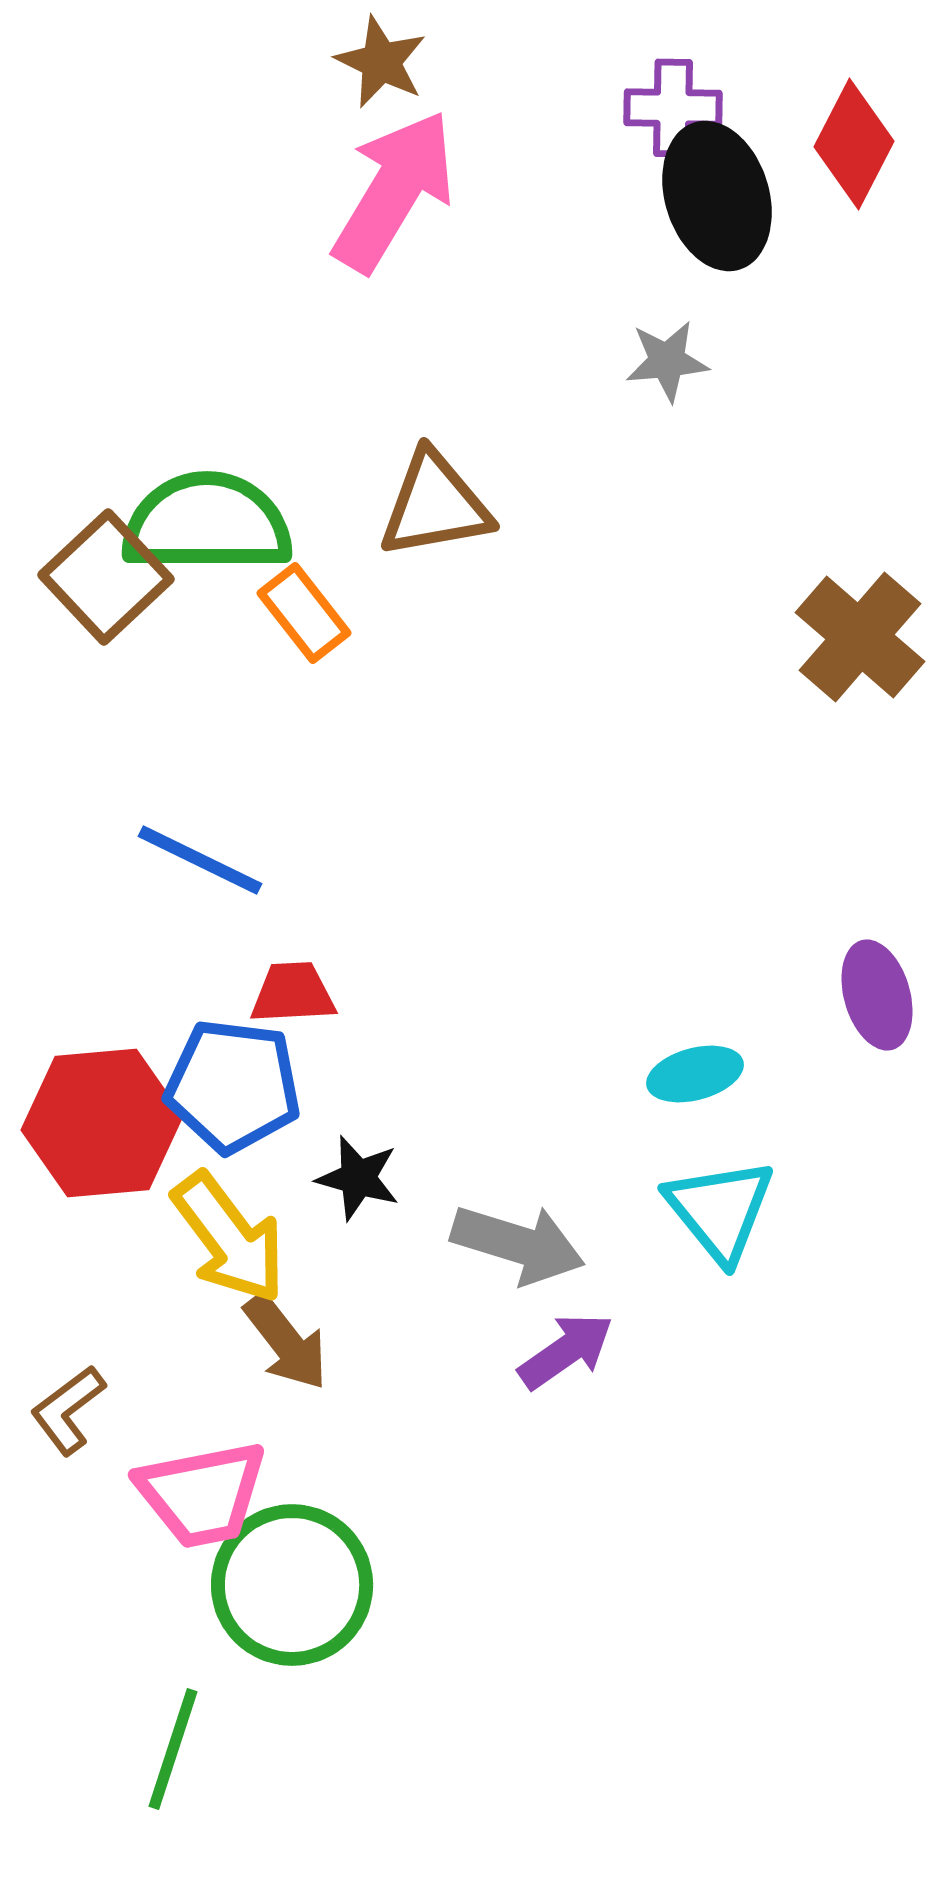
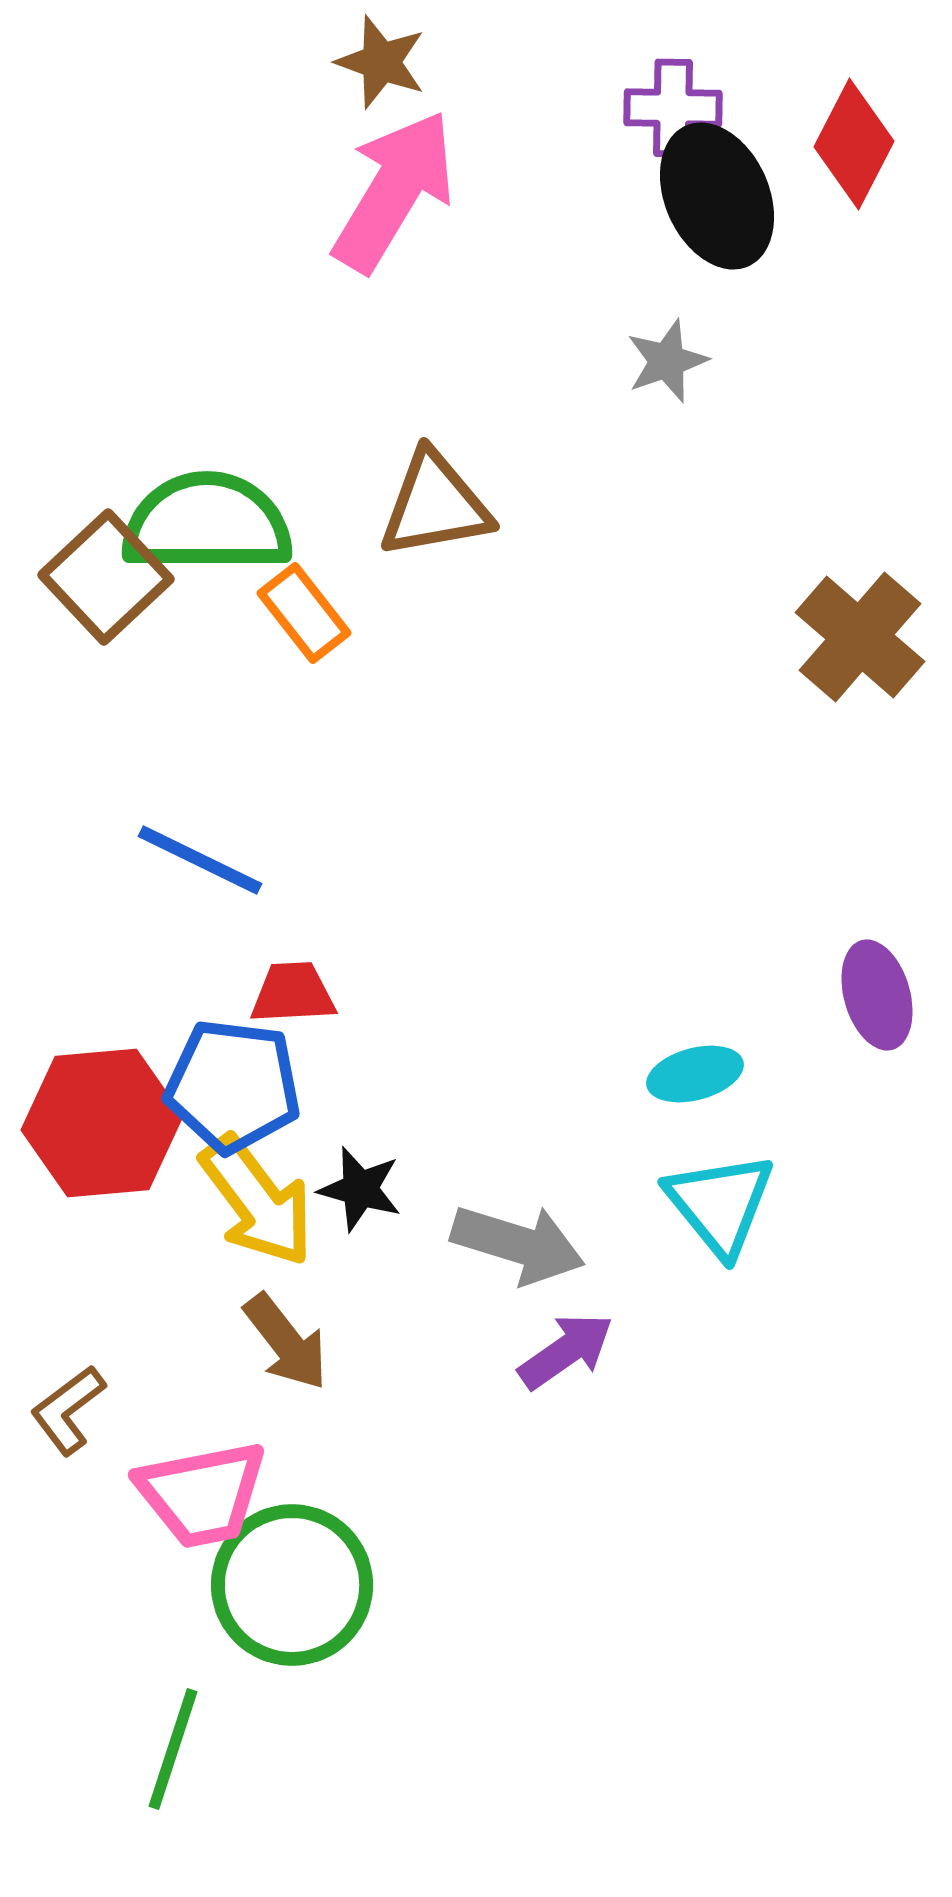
brown star: rotated 6 degrees counterclockwise
black ellipse: rotated 7 degrees counterclockwise
gray star: rotated 14 degrees counterclockwise
black star: moved 2 px right, 11 px down
cyan triangle: moved 6 px up
yellow arrow: moved 28 px right, 37 px up
